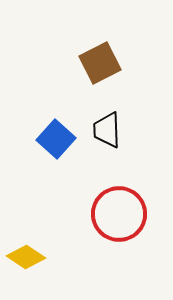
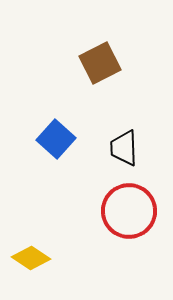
black trapezoid: moved 17 px right, 18 px down
red circle: moved 10 px right, 3 px up
yellow diamond: moved 5 px right, 1 px down
